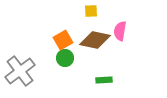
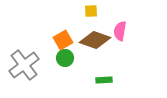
brown diamond: rotated 8 degrees clockwise
gray cross: moved 4 px right, 6 px up
